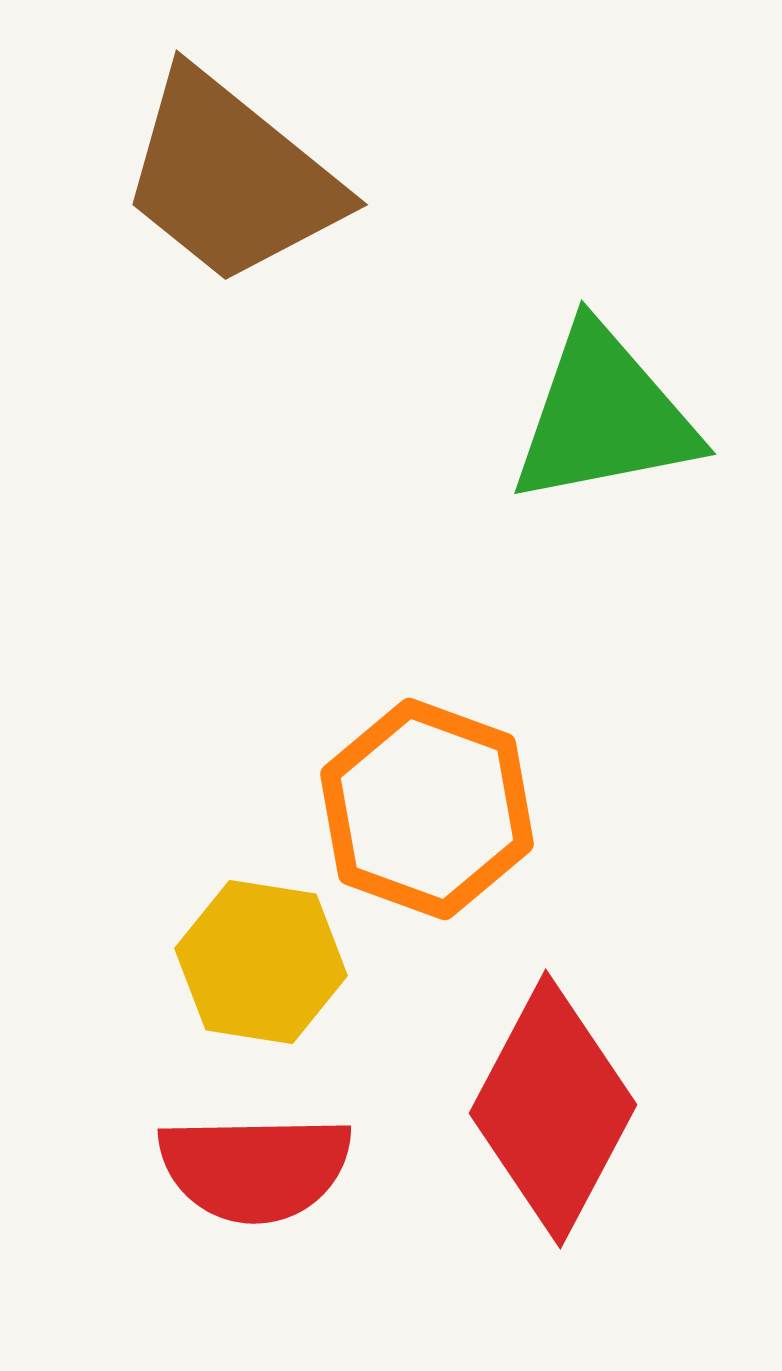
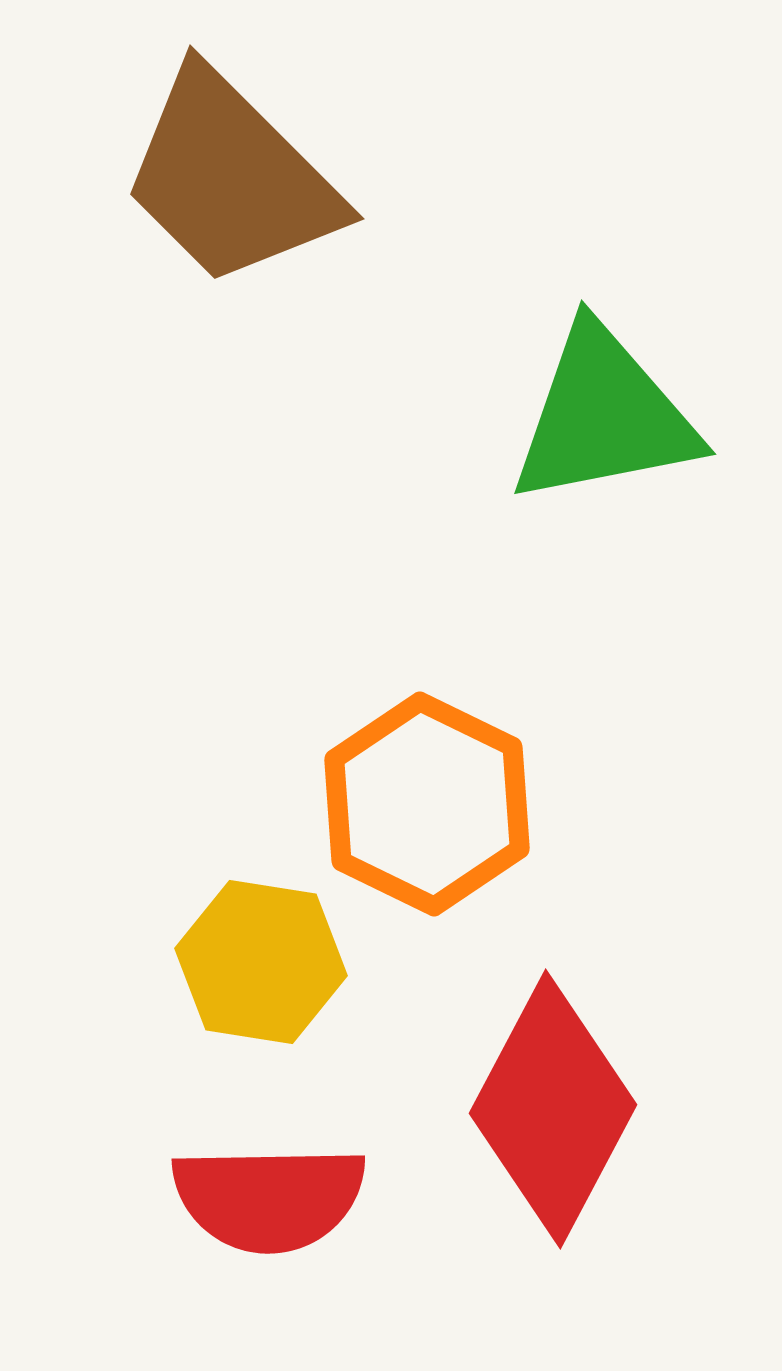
brown trapezoid: rotated 6 degrees clockwise
orange hexagon: moved 5 px up; rotated 6 degrees clockwise
red semicircle: moved 14 px right, 30 px down
